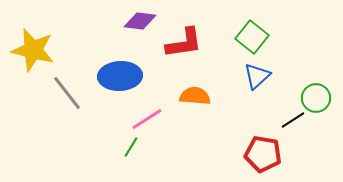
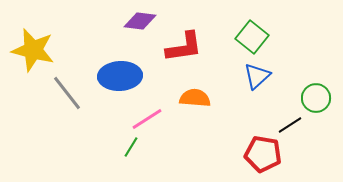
red L-shape: moved 4 px down
orange semicircle: moved 2 px down
black line: moved 3 px left, 5 px down
